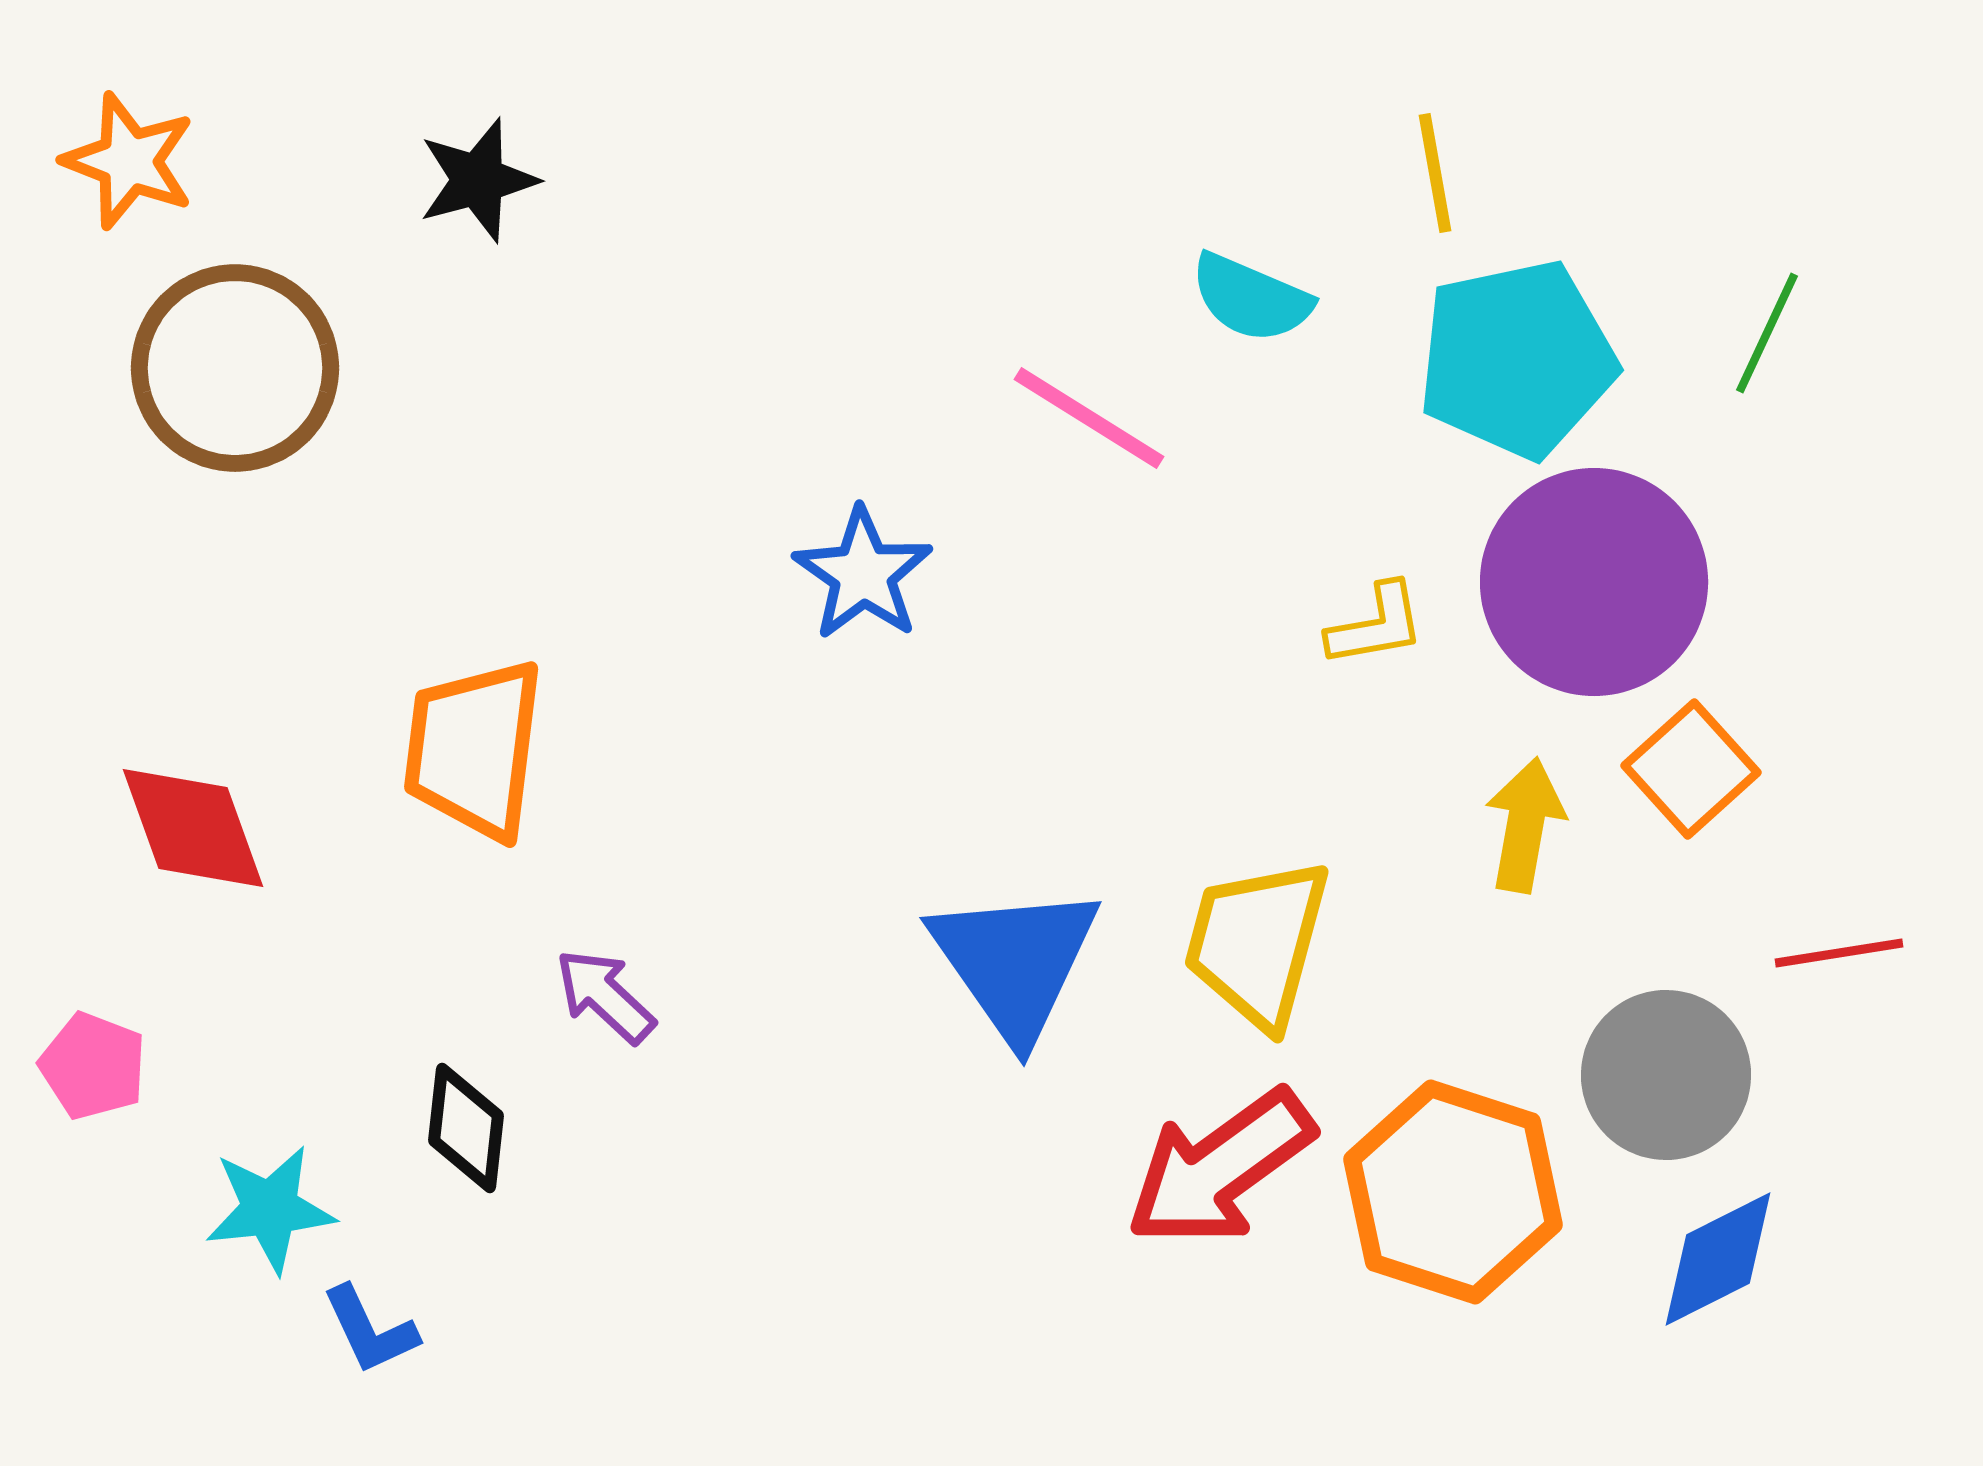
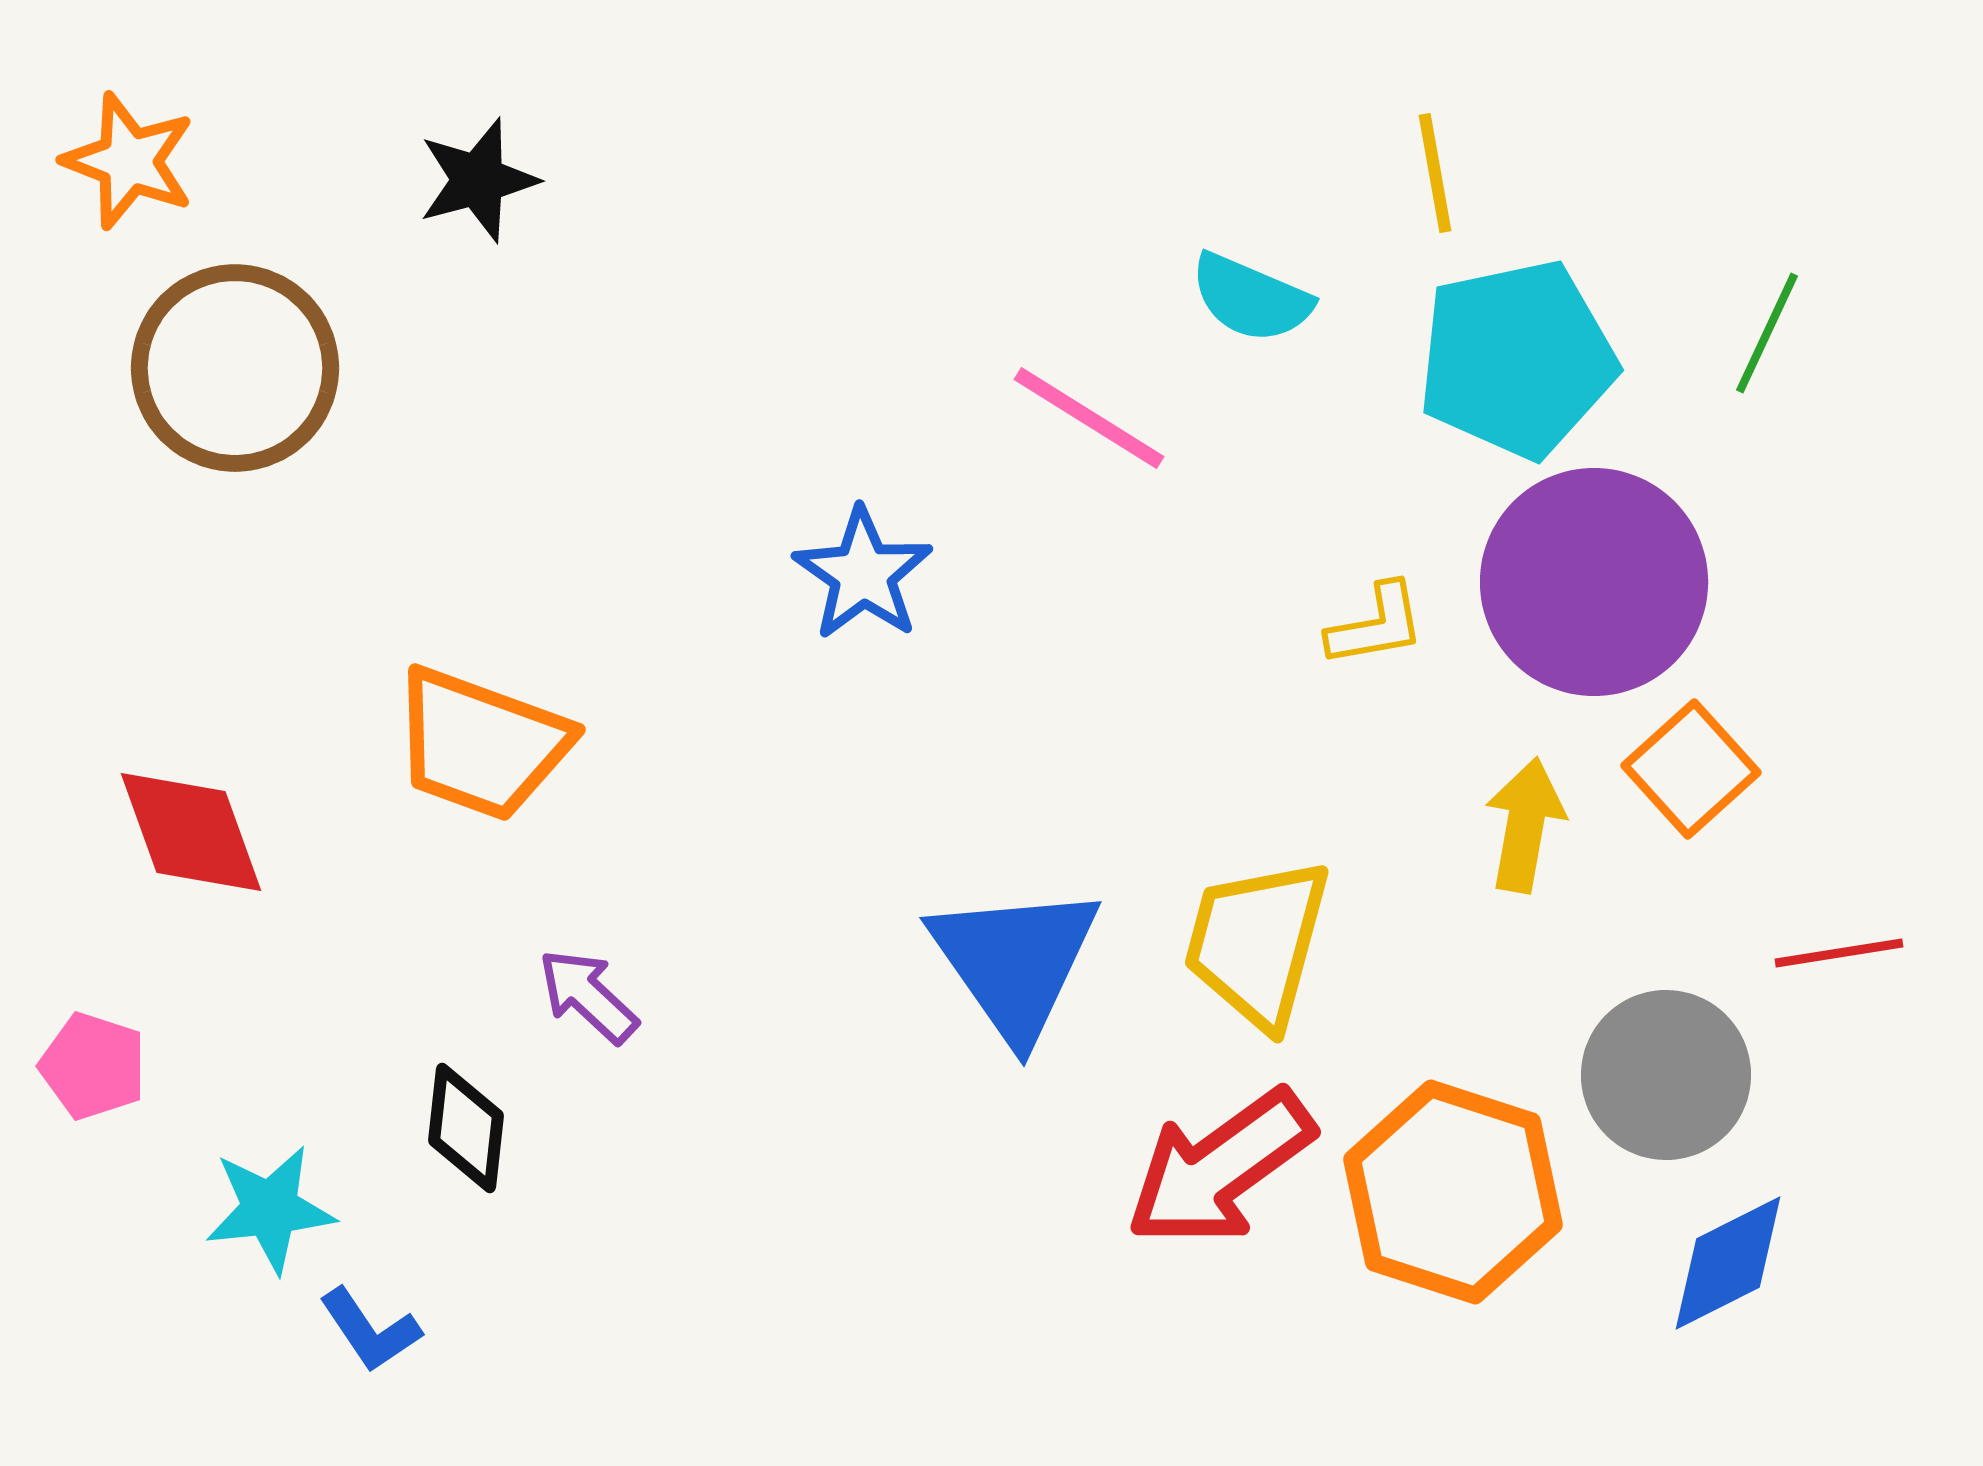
orange trapezoid: moved 7 px right, 5 px up; rotated 77 degrees counterclockwise
red diamond: moved 2 px left, 4 px down
purple arrow: moved 17 px left
pink pentagon: rotated 3 degrees counterclockwise
blue diamond: moved 10 px right, 4 px down
blue L-shape: rotated 9 degrees counterclockwise
